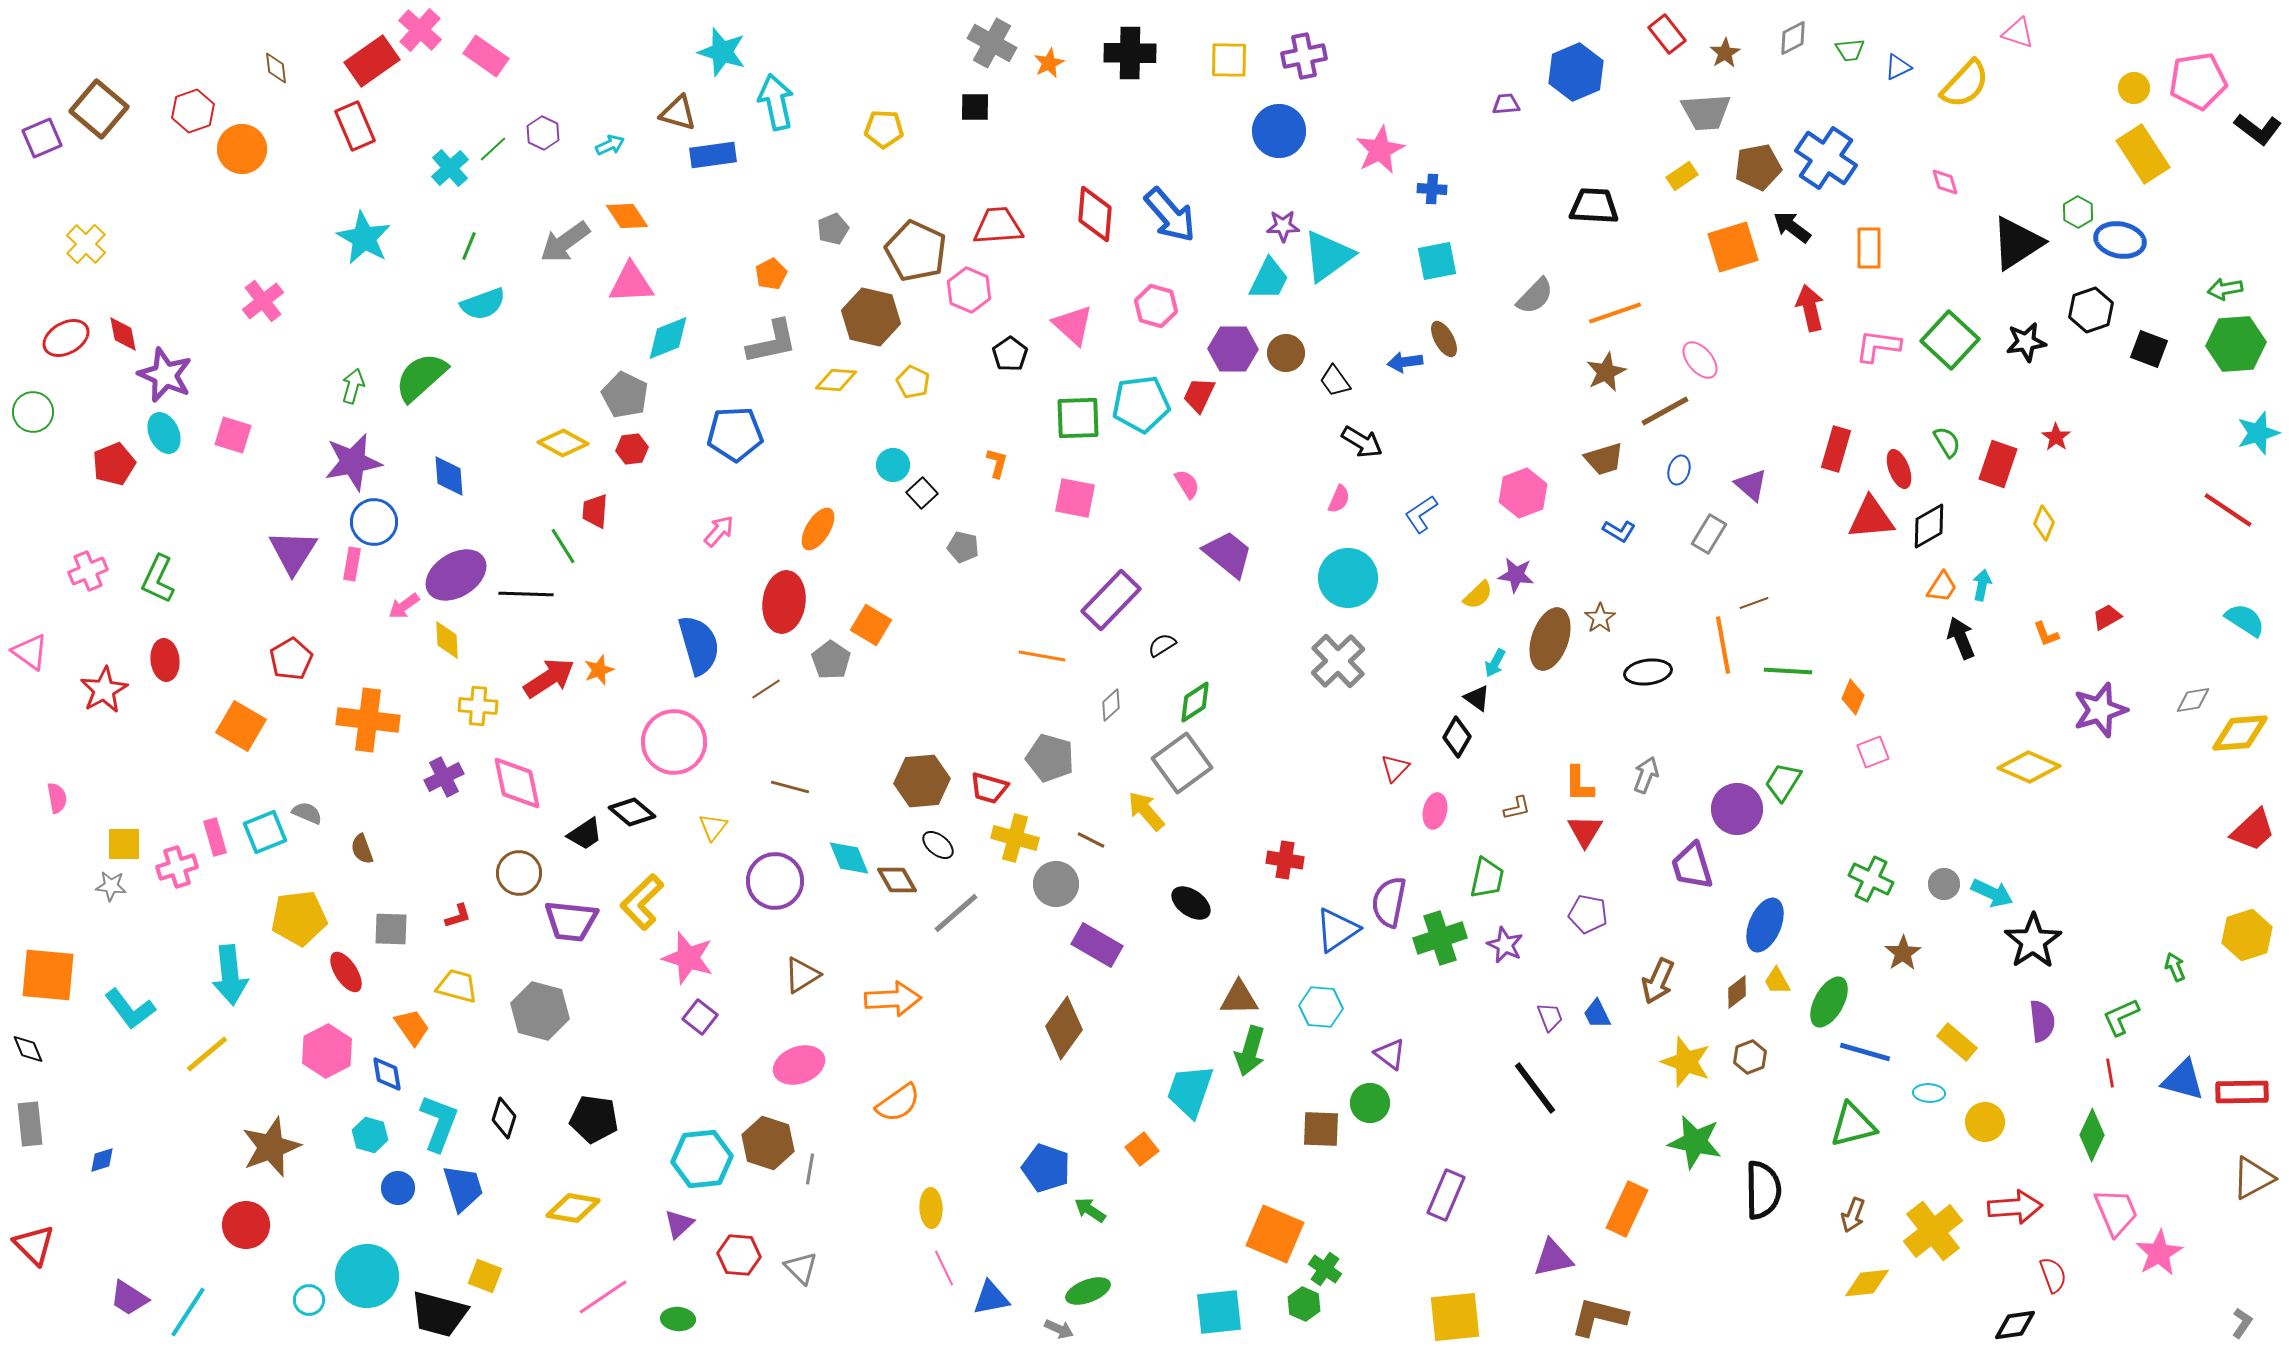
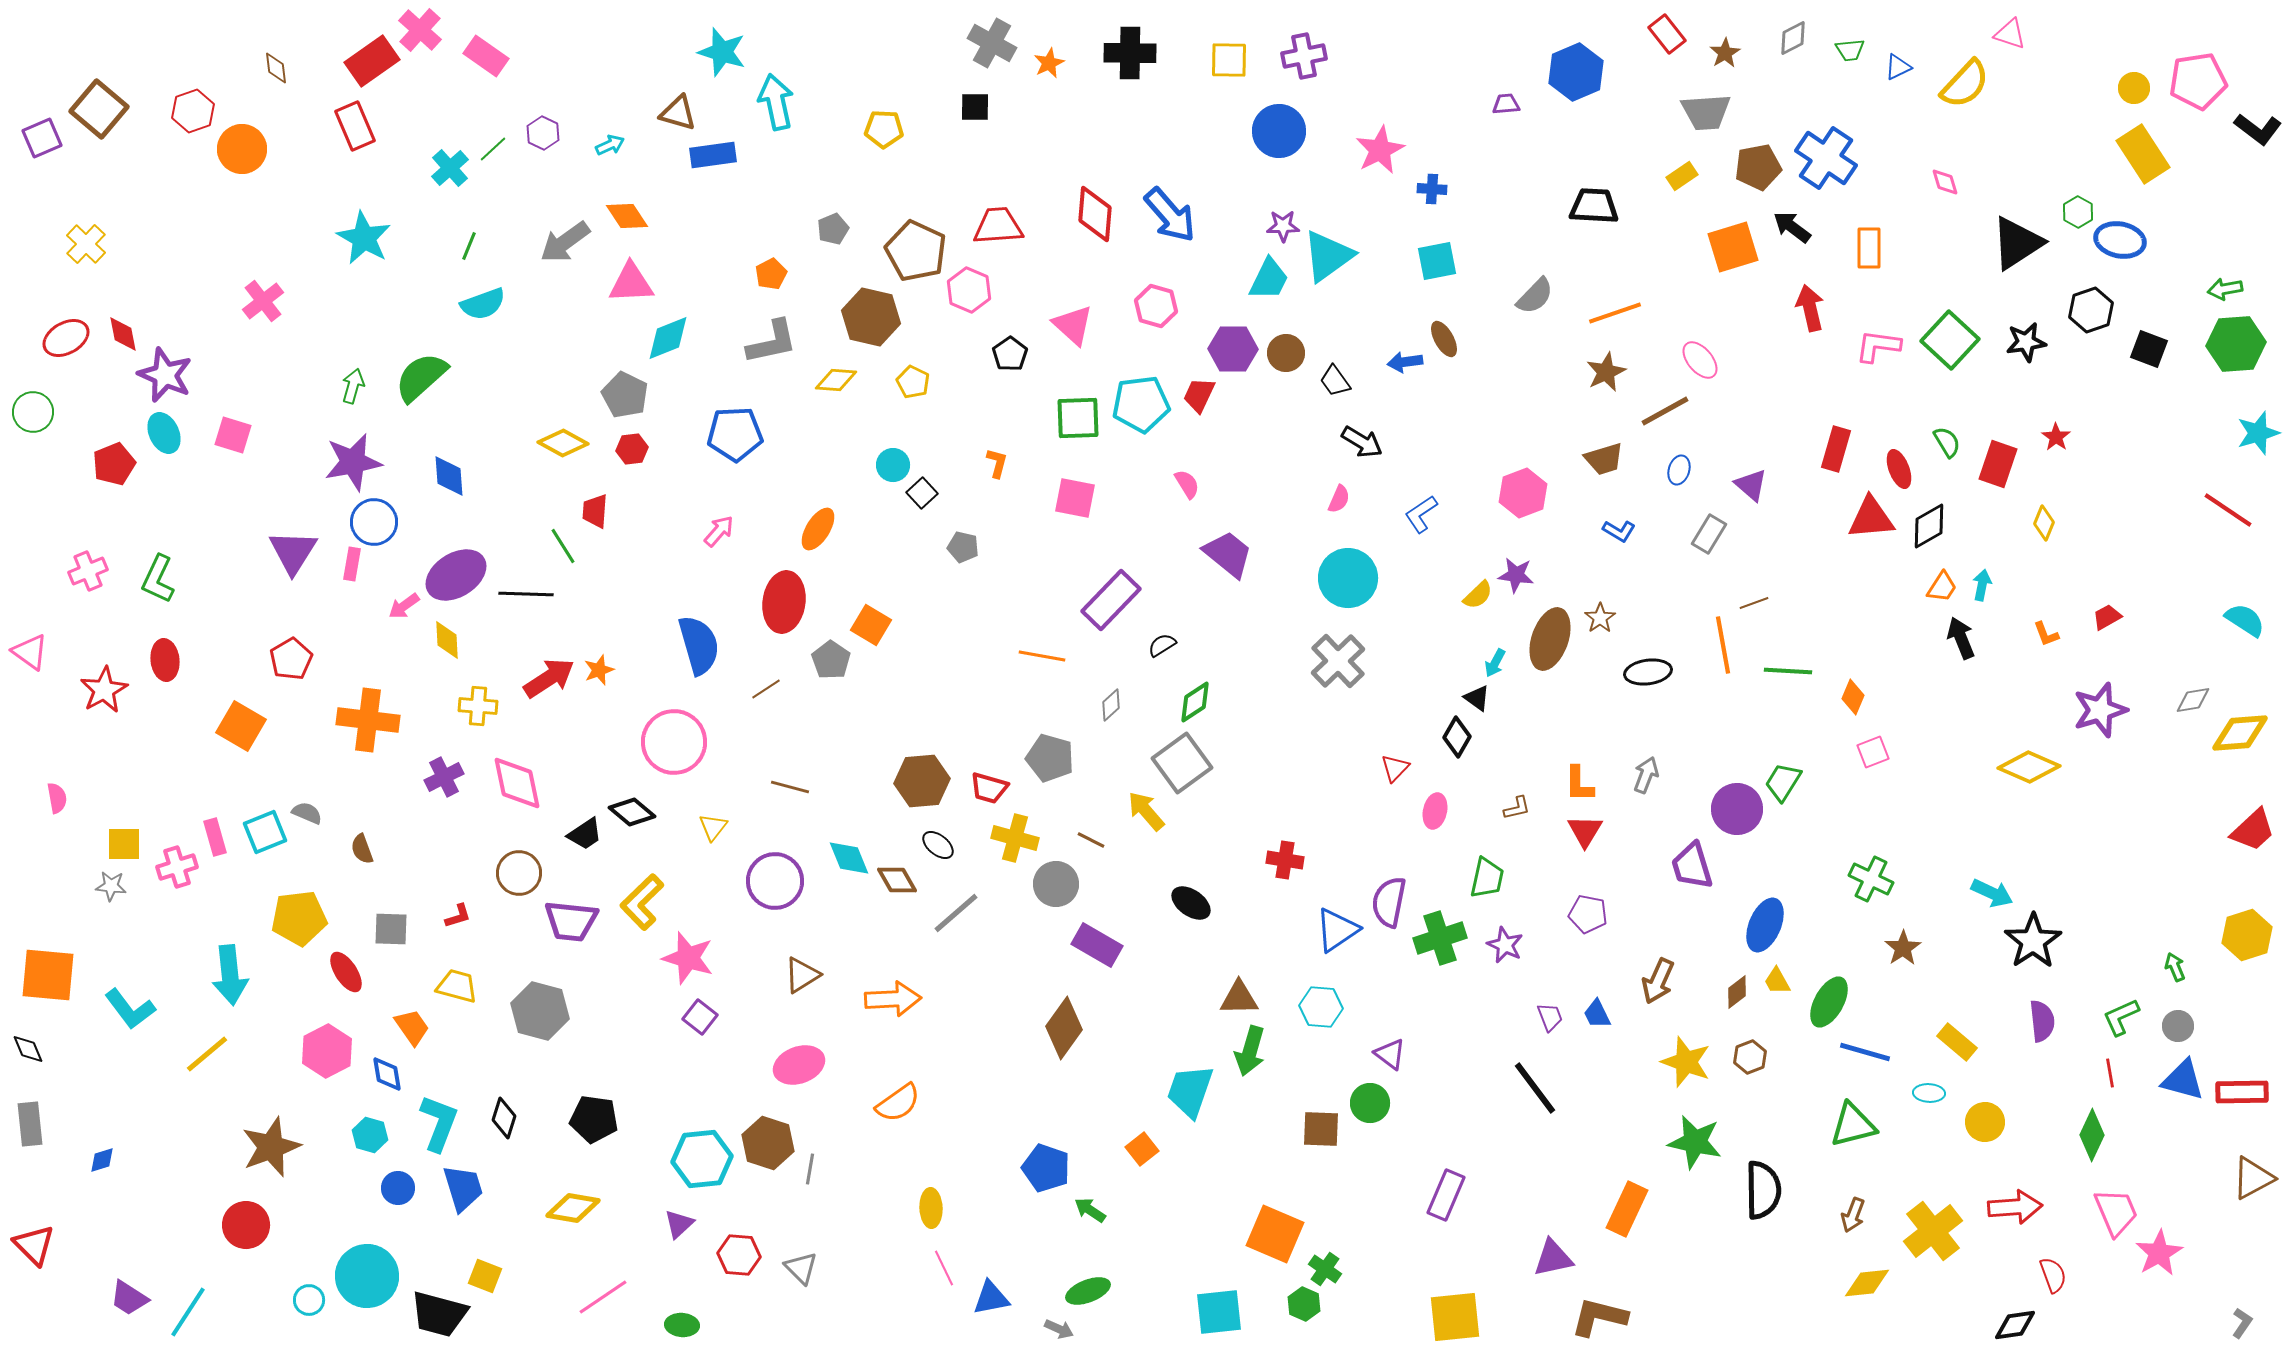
pink triangle at (2018, 33): moved 8 px left, 1 px down
gray circle at (1944, 884): moved 234 px right, 142 px down
brown star at (1903, 953): moved 5 px up
green ellipse at (678, 1319): moved 4 px right, 6 px down
